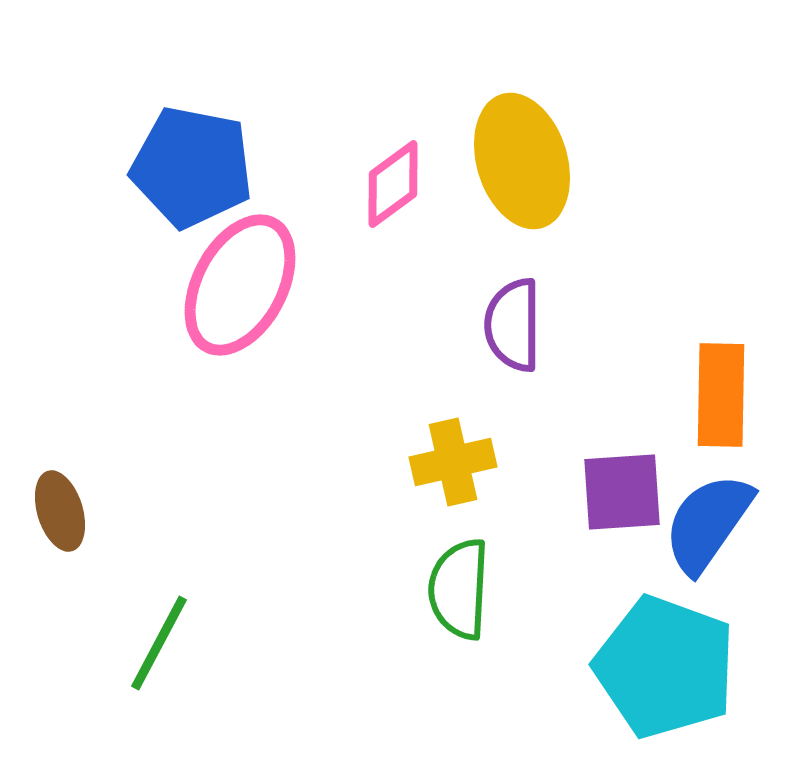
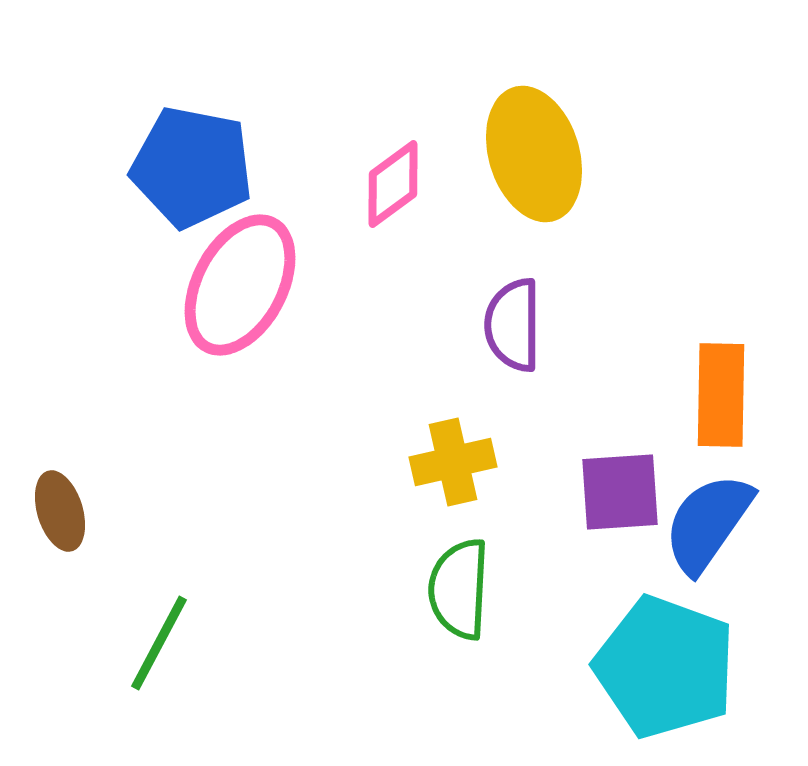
yellow ellipse: moved 12 px right, 7 px up
purple square: moved 2 px left
